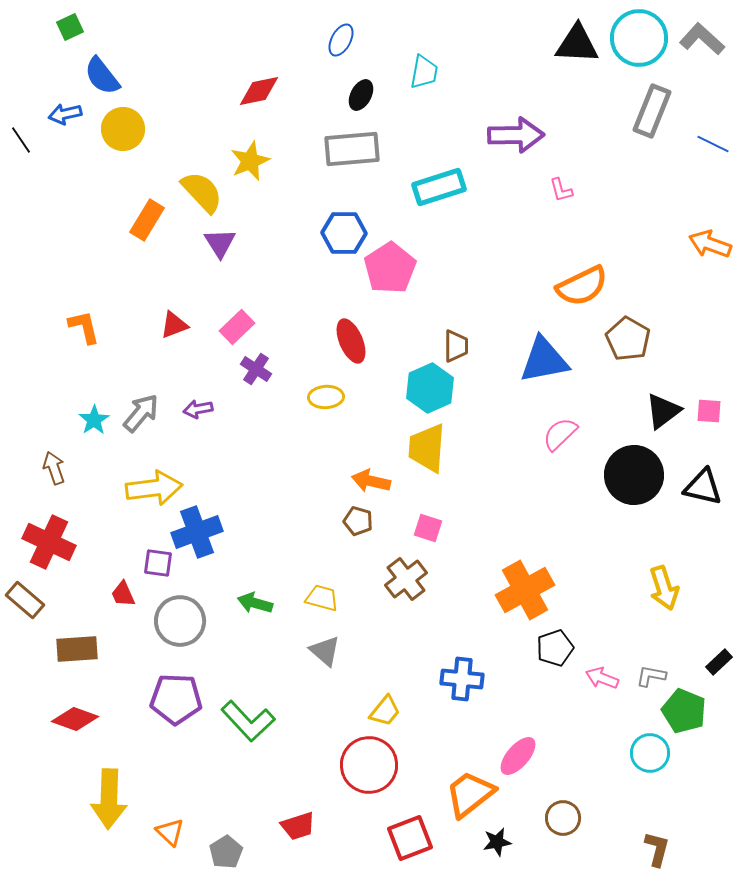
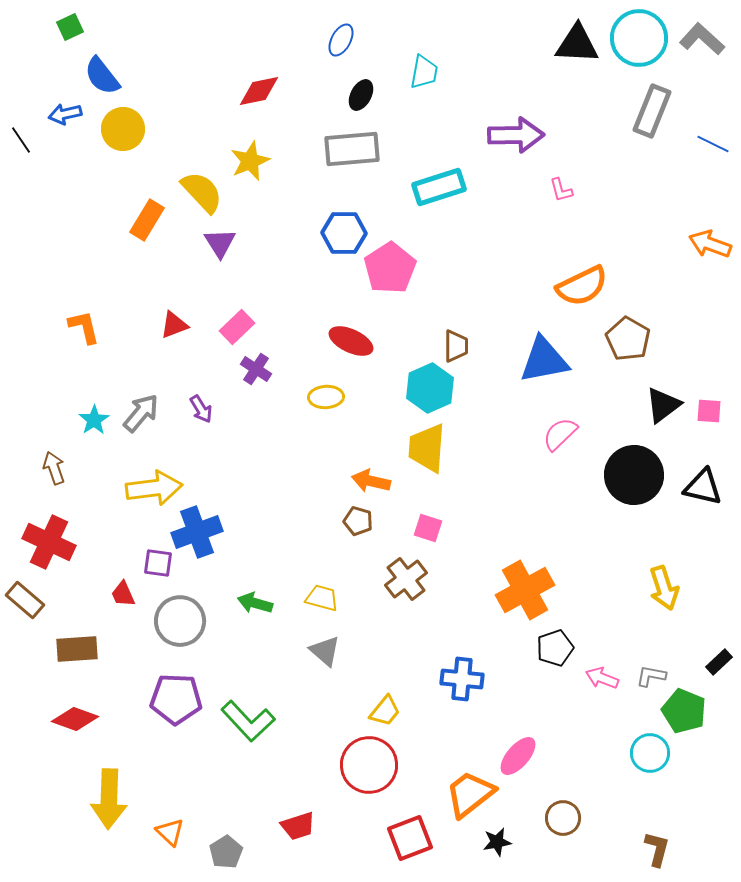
red ellipse at (351, 341): rotated 42 degrees counterclockwise
purple arrow at (198, 409): moved 3 px right; rotated 112 degrees counterclockwise
black triangle at (663, 411): moved 6 px up
